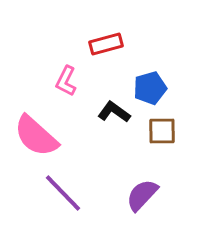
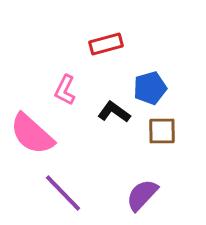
pink L-shape: moved 1 px left, 9 px down
pink semicircle: moved 4 px left, 2 px up
